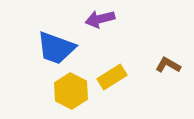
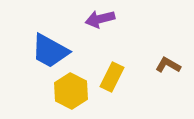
blue trapezoid: moved 6 px left, 3 px down; rotated 9 degrees clockwise
yellow rectangle: rotated 32 degrees counterclockwise
